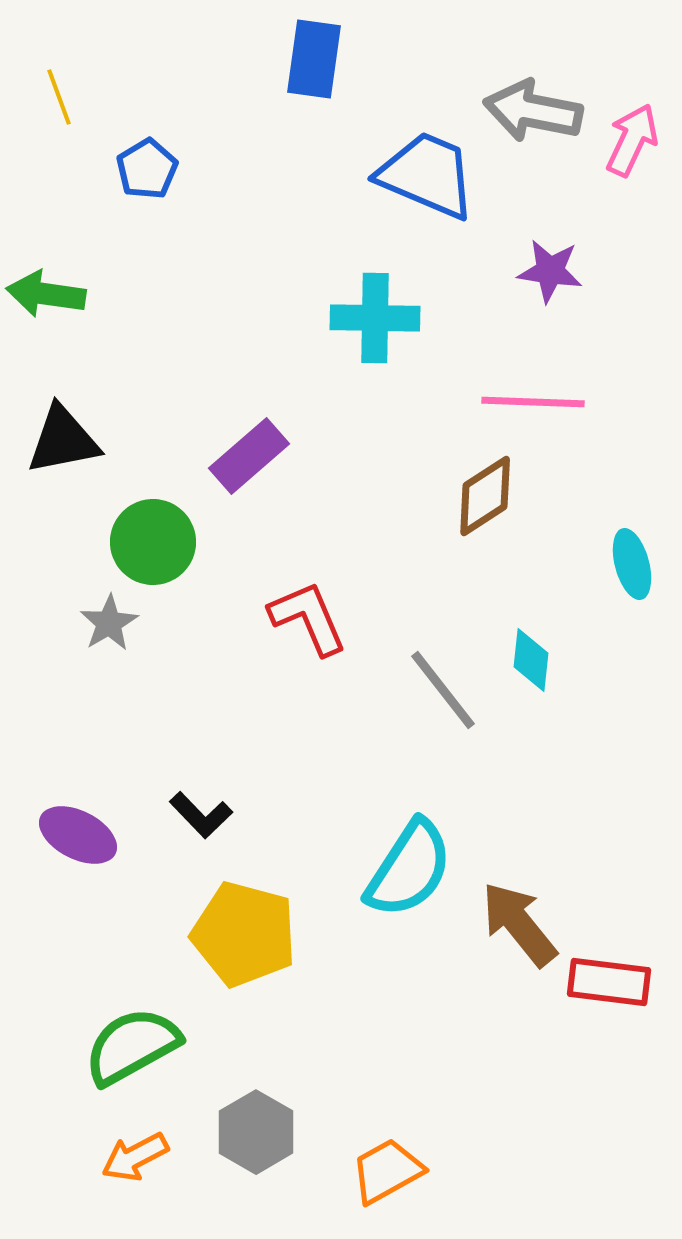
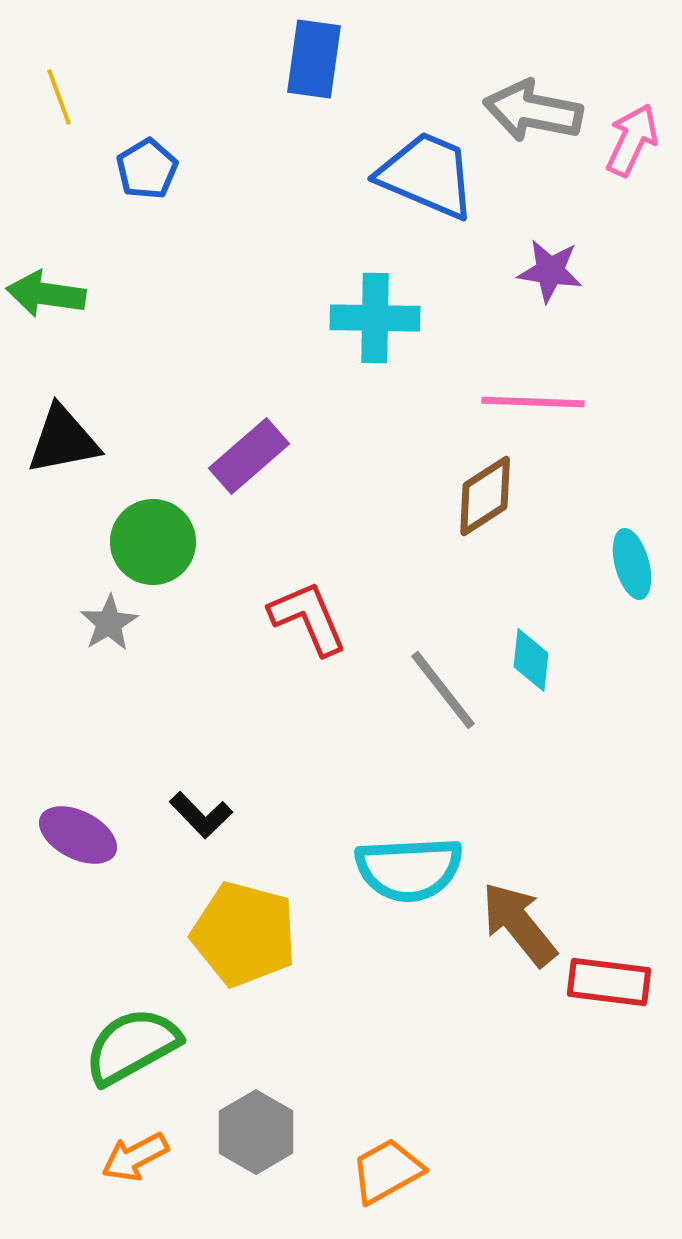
cyan semicircle: rotated 54 degrees clockwise
